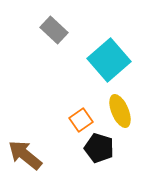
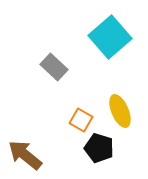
gray rectangle: moved 37 px down
cyan square: moved 1 px right, 23 px up
orange square: rotated 25 degrees counterclockwise
